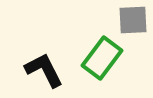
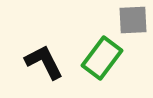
black L-shape: moved 8 px up
